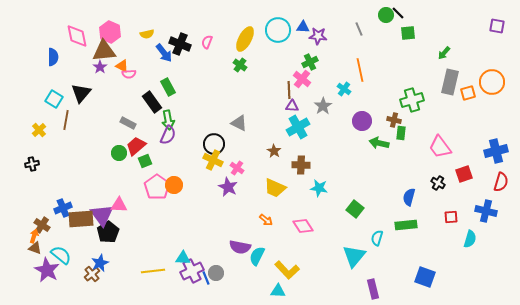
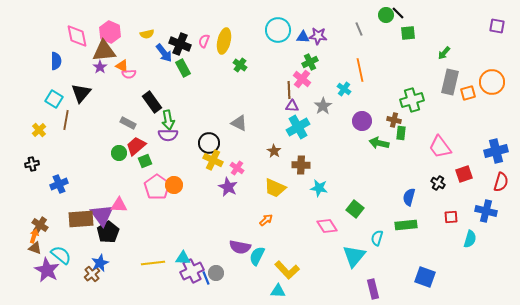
blue triangle at (303, 27): moved 10 px down
yellow ellipse at (245, 39): moved 21 px left, 2 px down; rotated 15 degrees counterclockwise
pink semicircle at (207, 42): moved 3 px left, 1 px up
blue semicircle at (53, 57): moved 3 px right, 4 px down
green rectangle at (168, 87): moved 15 px right, 19 px up
purple semicircle at (168, 135): rotated 66 degrees clockwise
black circle at (214, 144): moved 5 px left, 1 px up
blue cross at (63, 208): moved 4 px left, 24 px up
orange arrow at (266, 220): rotated 80 degrees counterclockwise
brown cross at (42, 225): moved 2 px left
pink diamond at (303, 226): moved 24 px right
yellow line at (153, 271): moved 8 px up
